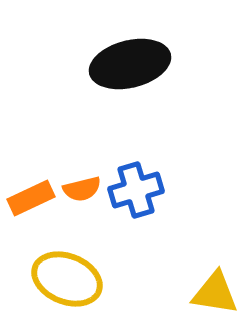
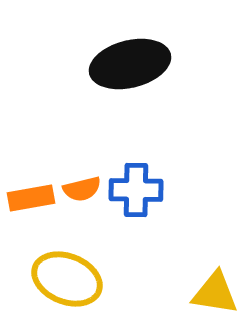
blue cross: rotated 18 degrees clockwise
orange rectangle: rotated 15 degrees clockwise
